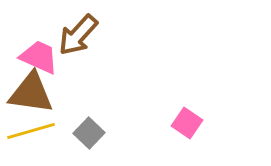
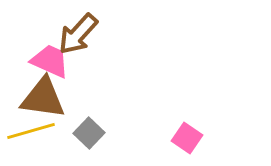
brown arrow: moved 1 px up
pink trapezoid: moved 11 px right, 4 px down
brown triangle: moved 12 px right, 5 px down
pink square: moved 15 px down
